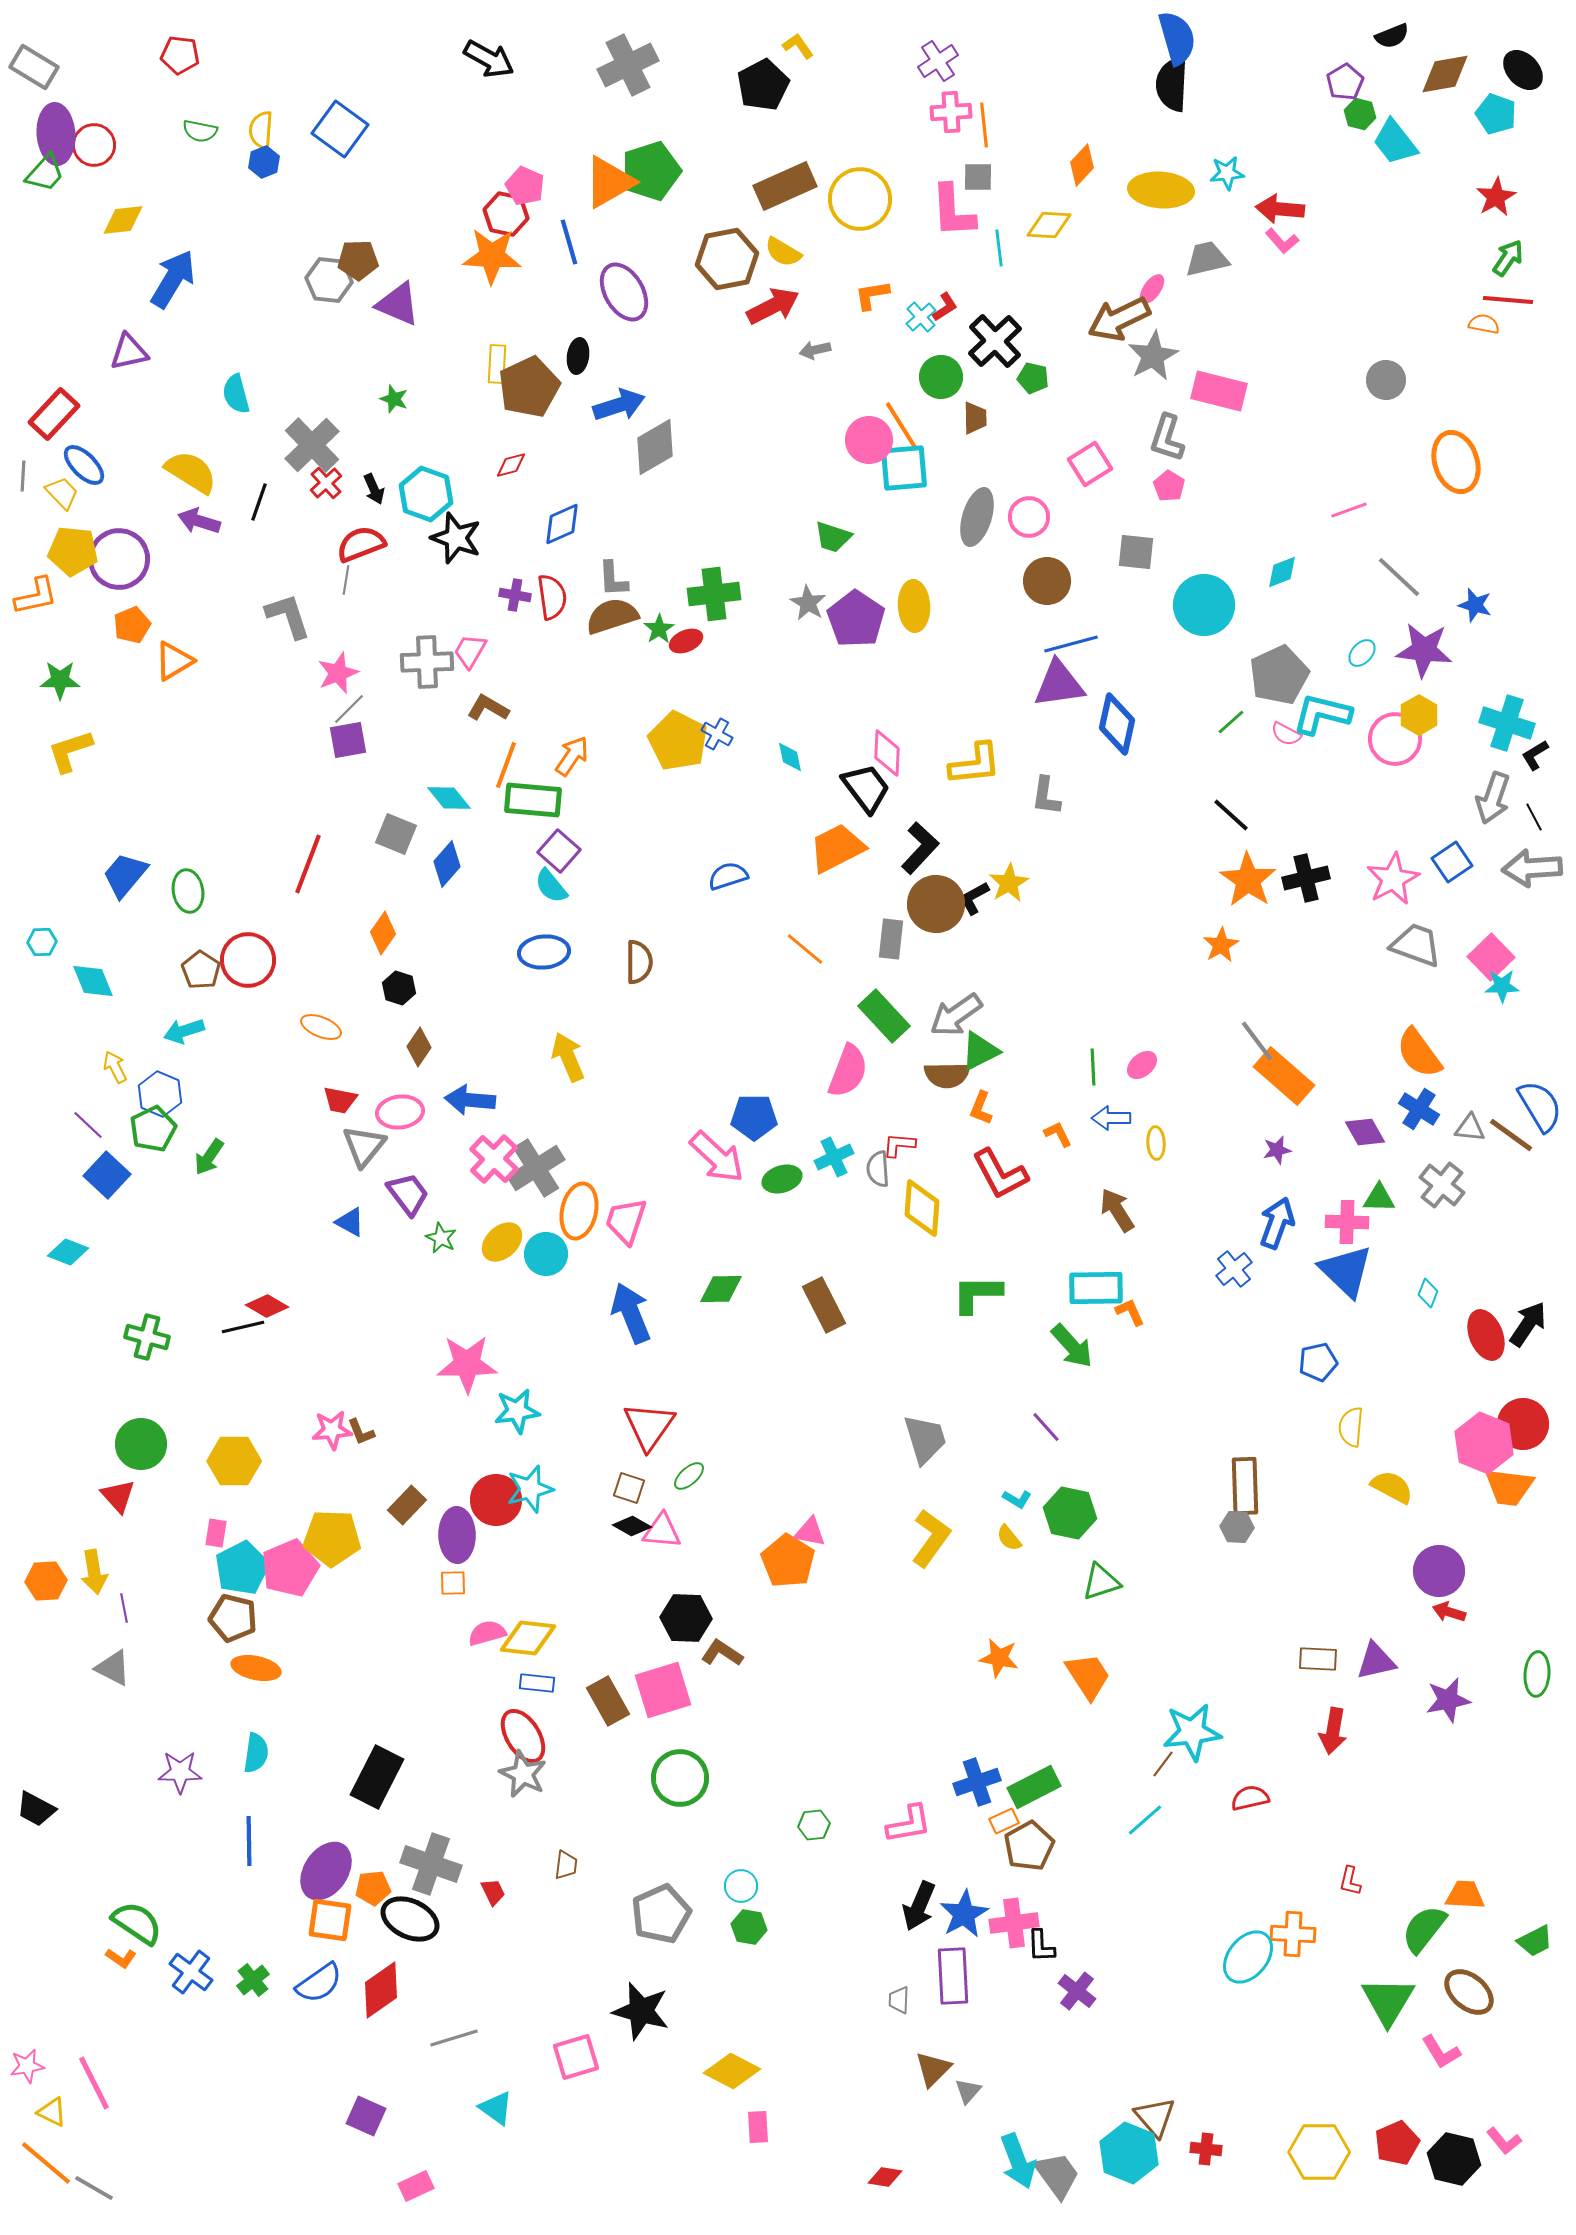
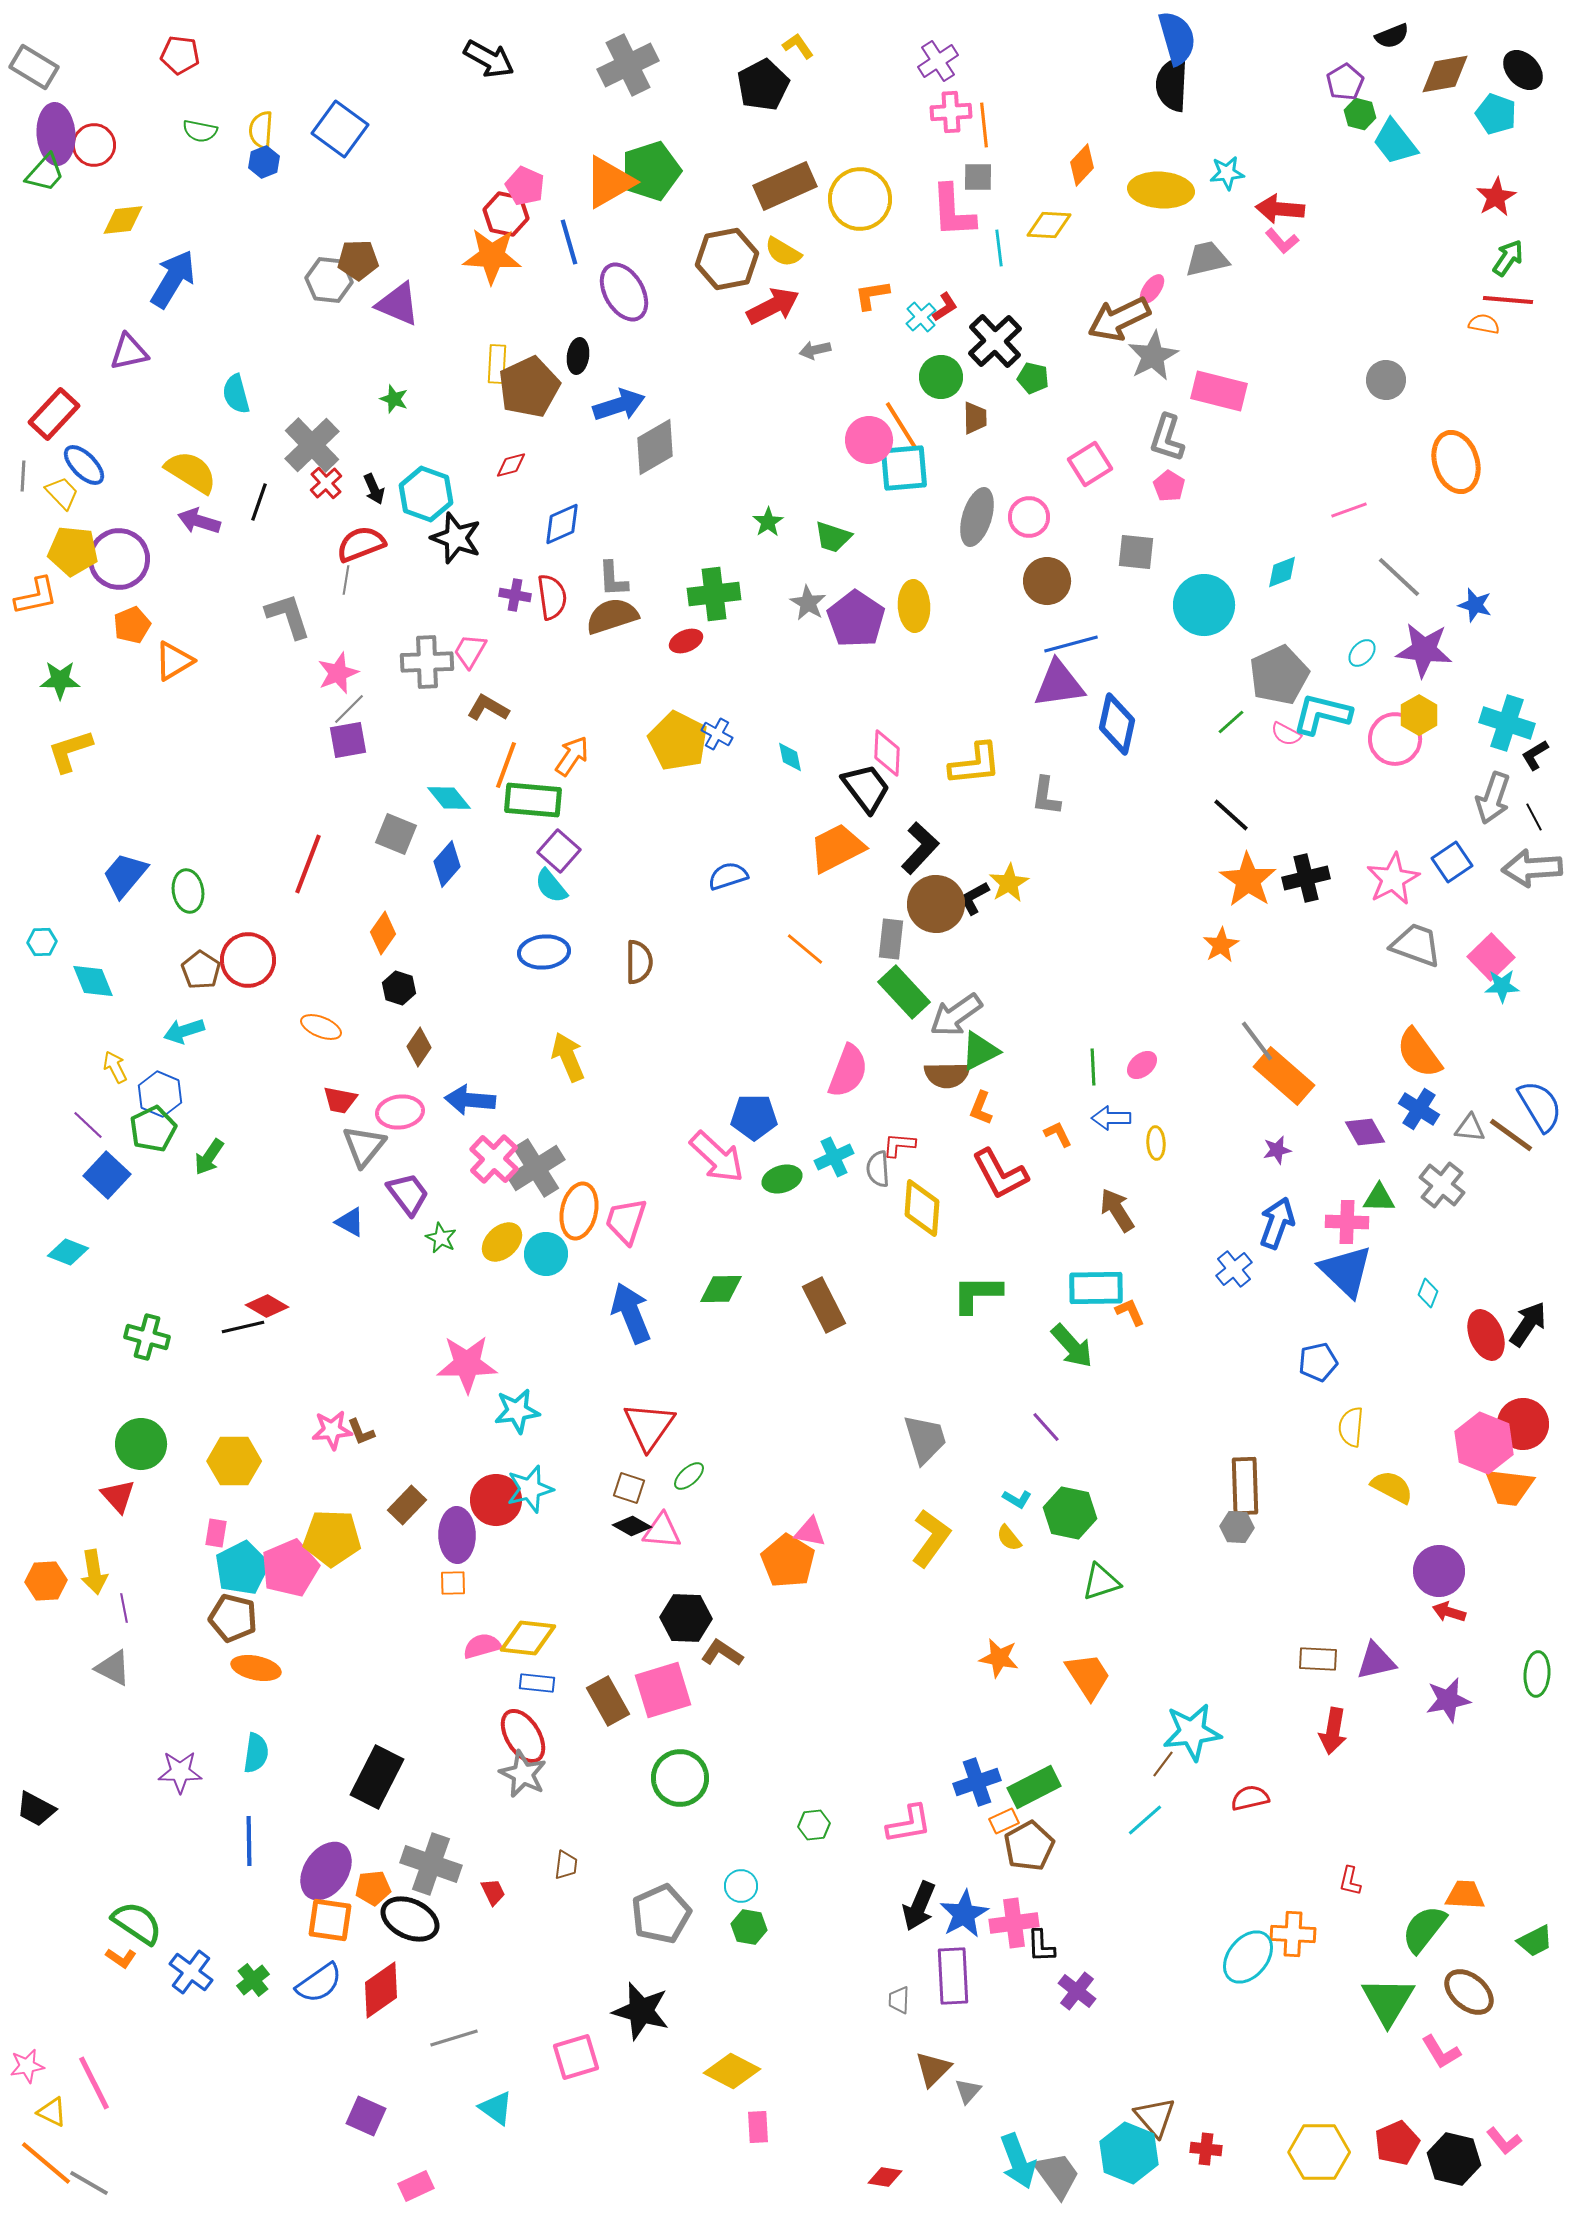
green star at (659, 629): moved 109 px right, 107 px up
green rectangle at (884, 1016): moved 20 px right, 24 px up
pink semicircle at (487, 1633): moved 5 px left, 13 px down
gray line at (94, 2188): moved 5 px left, 5 px up
